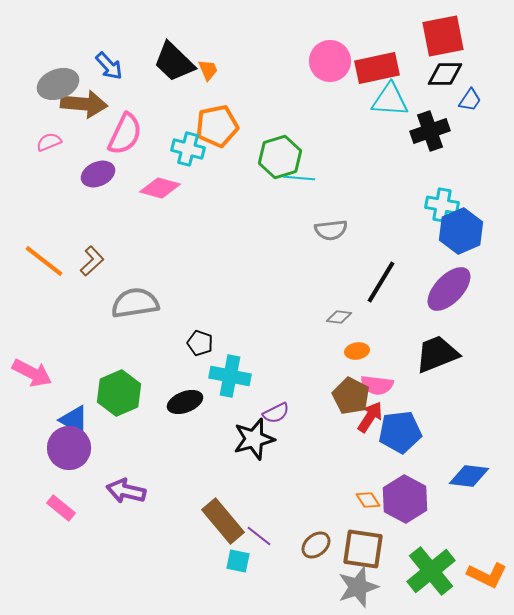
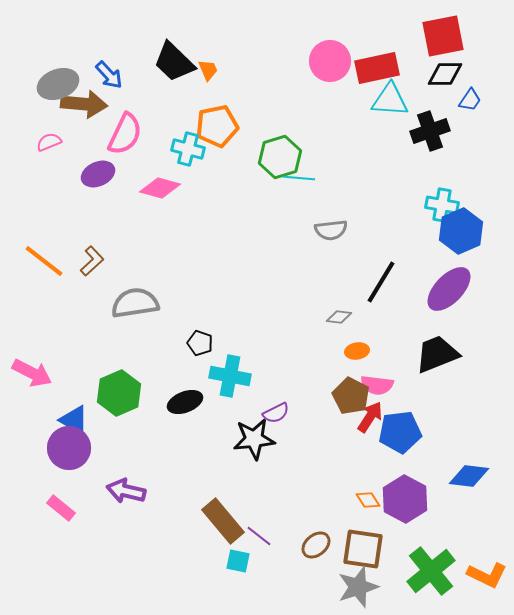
blue arrow at (109, 66): moved 9 px down
black star at (254, 439): rotated 9 degrees clockwise
